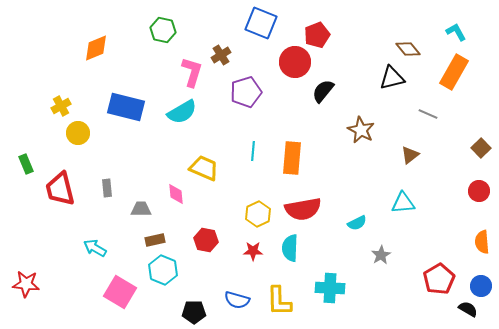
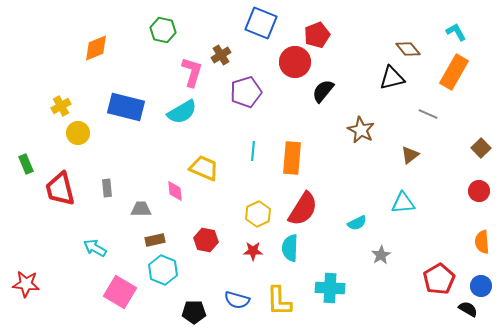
pink diamond at (176, 194): moved 1 px left, 3 px up
red semicircle at (303, 209): rotated 48 degrees counterclockwise
